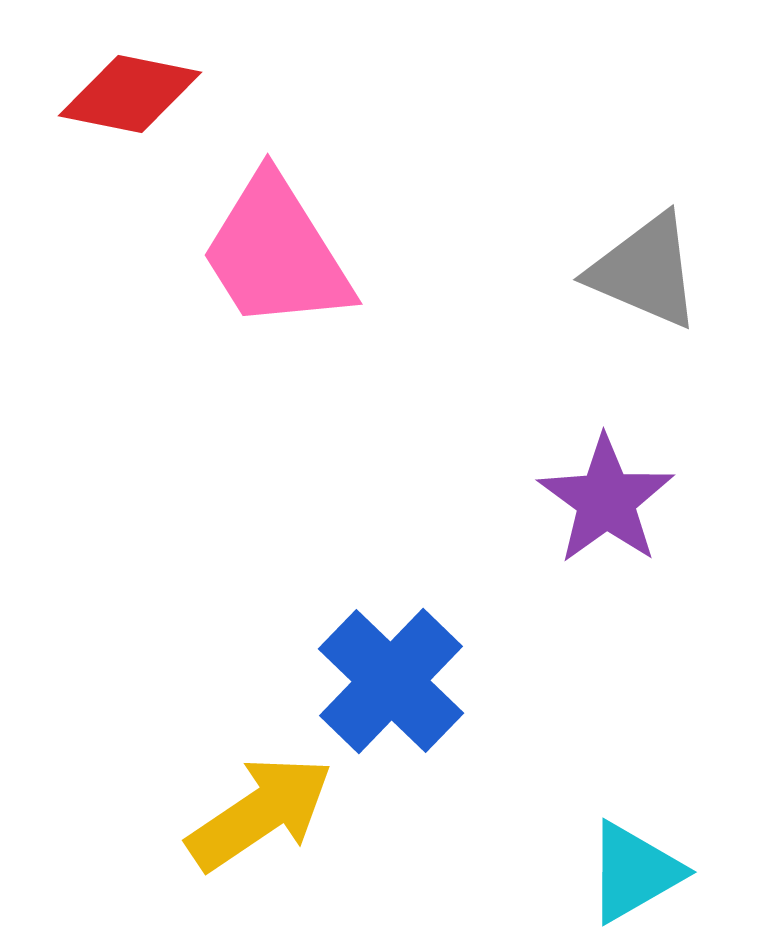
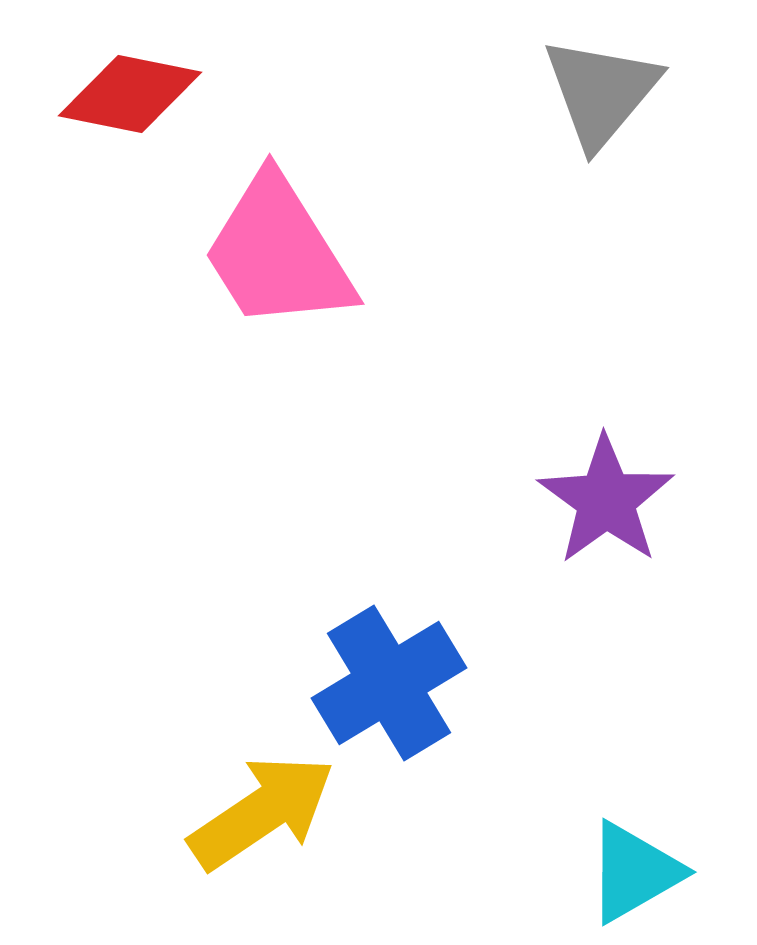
pink trapezoid: moved 2 px right
gray triangle: moved 44 px left, 179 px up; rotated 47 degrees clockwise
blue cross: moved 2 px left, 2 px down; rotated 15 degrees clockwise
yellow arrow: moved 2 px right, 1 px up
